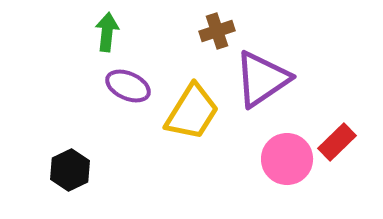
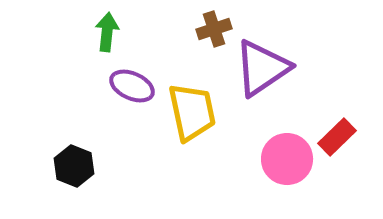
brown cross: moved 3 px left, 2 px up
purple triangle: moved 11 px up
purple ellipse: moved 4 px right
yellow trapezoid: rotated 44 degrees counterclockwise
red rectangle: moved 5 px up
black hexagon: moved 4 px right, 4 px up; rotated 12 degrees counterclockwise
